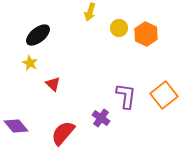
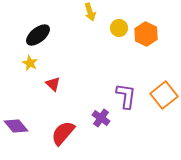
yellow arrow: rotated 36 degrees counterclockwise
